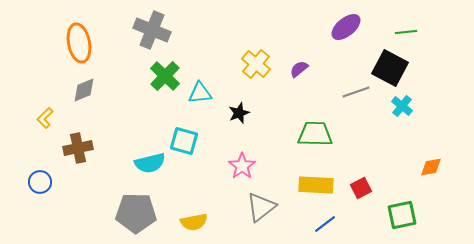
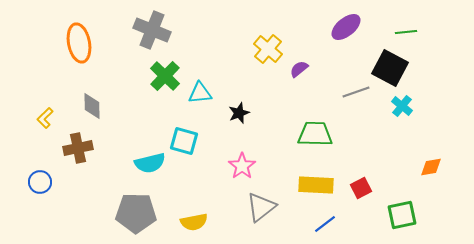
yellow cross: moved 12 px right, 15 px up
gray diamond: moved 8 px right, 16 px down; rotated 68 degrees counterclockwise
